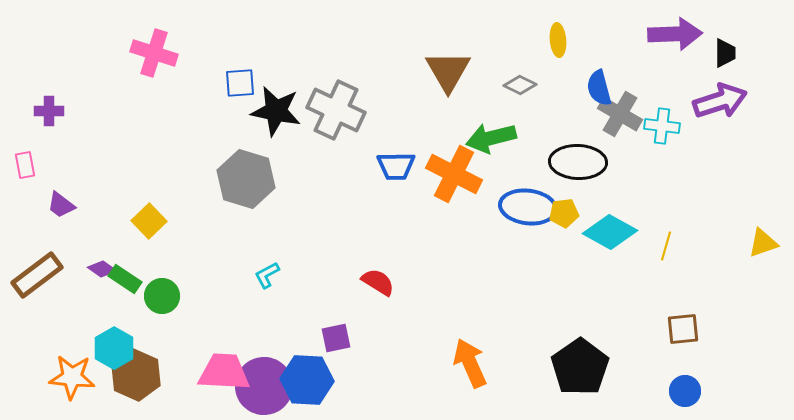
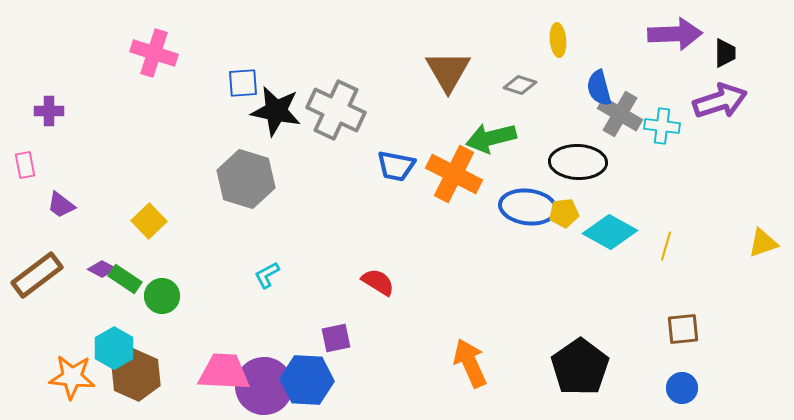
blue square at (240, 83): moved 3 px right
gray diamond at (520, 85): rotated 8 degrees counterclockwise
blue trapezoid at (396, 166): rotated 12 degrees clockwise
purple diamond at (102, 269): rotated 8 degrees counterclockwise
blue circle at (685, 391): moved 3 px left, 3 px up
